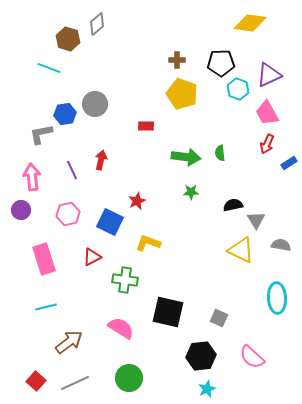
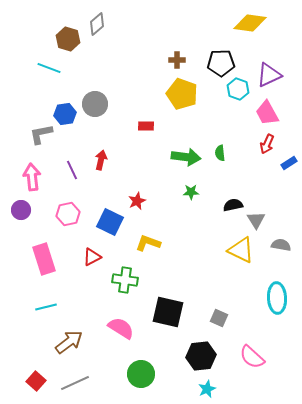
green circle at (129, 378): moved 12 px right, 4 px up
